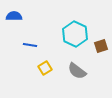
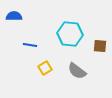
cyan hexagon: moved 5 px left; rotated 20 degrees counterclockwise
brown square: moved 1 px left; rotated 24 degrees clockwise
